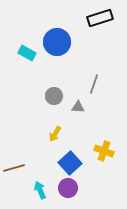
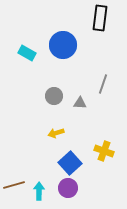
black rectangle: rotated 65 degrees counterclockwise
blue circle: moved 6 px right, 3 px down
gray line: moved 9 px right
gray triangle: moved 2 px right, 4 px up
yellow arrow: moved 1 px right, 1 px up; rotated 42 degrees clockwise
brown line: moved 17 px down
cyan arrow: moved 1 px left, 1 px down; rotated 24 degrees clockwise
